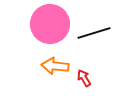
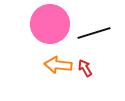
orange arrow: moved 3 px right, 1 px up
red arrow: moved 1 px right, 10 px up
